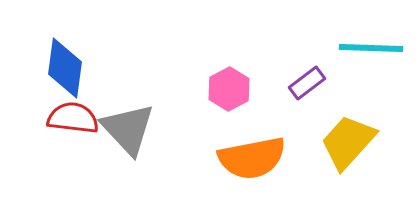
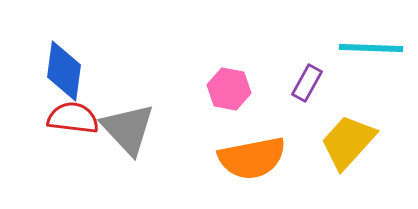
blue diamond: moved 1 px left, 3 px down
purple rectangle: rotated 24 degrees counterclockwise
pink hexagon: rotated 21 degrees counterclockwise
